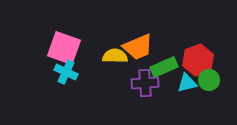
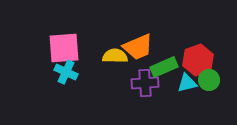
pink square: rotated 24 degrees counterclockwise
